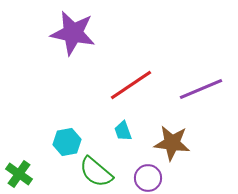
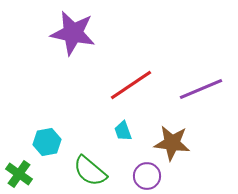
cyan hexagon: moved 20 px left
green semicircle: moved 6 px left, 1 px up
purple circle: moved 1 px left, 2 px up
